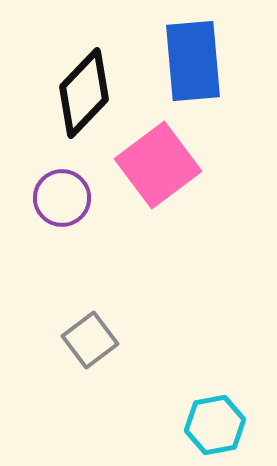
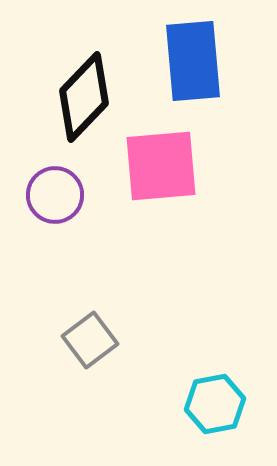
black diamond: moved 4 px down
pink square: moved 3 px right, 1 px down; rotated 32 degrees clockwise
purple circle: moved 7 px left, 3 px up
cyan hexagon: moved 21 px up
